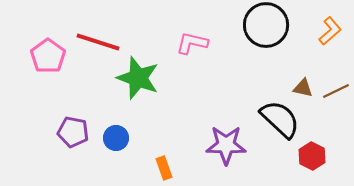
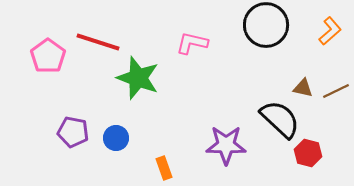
red hexagon: moved 4 px left, 3 px up; rotated 12 degrees counterclockwise
